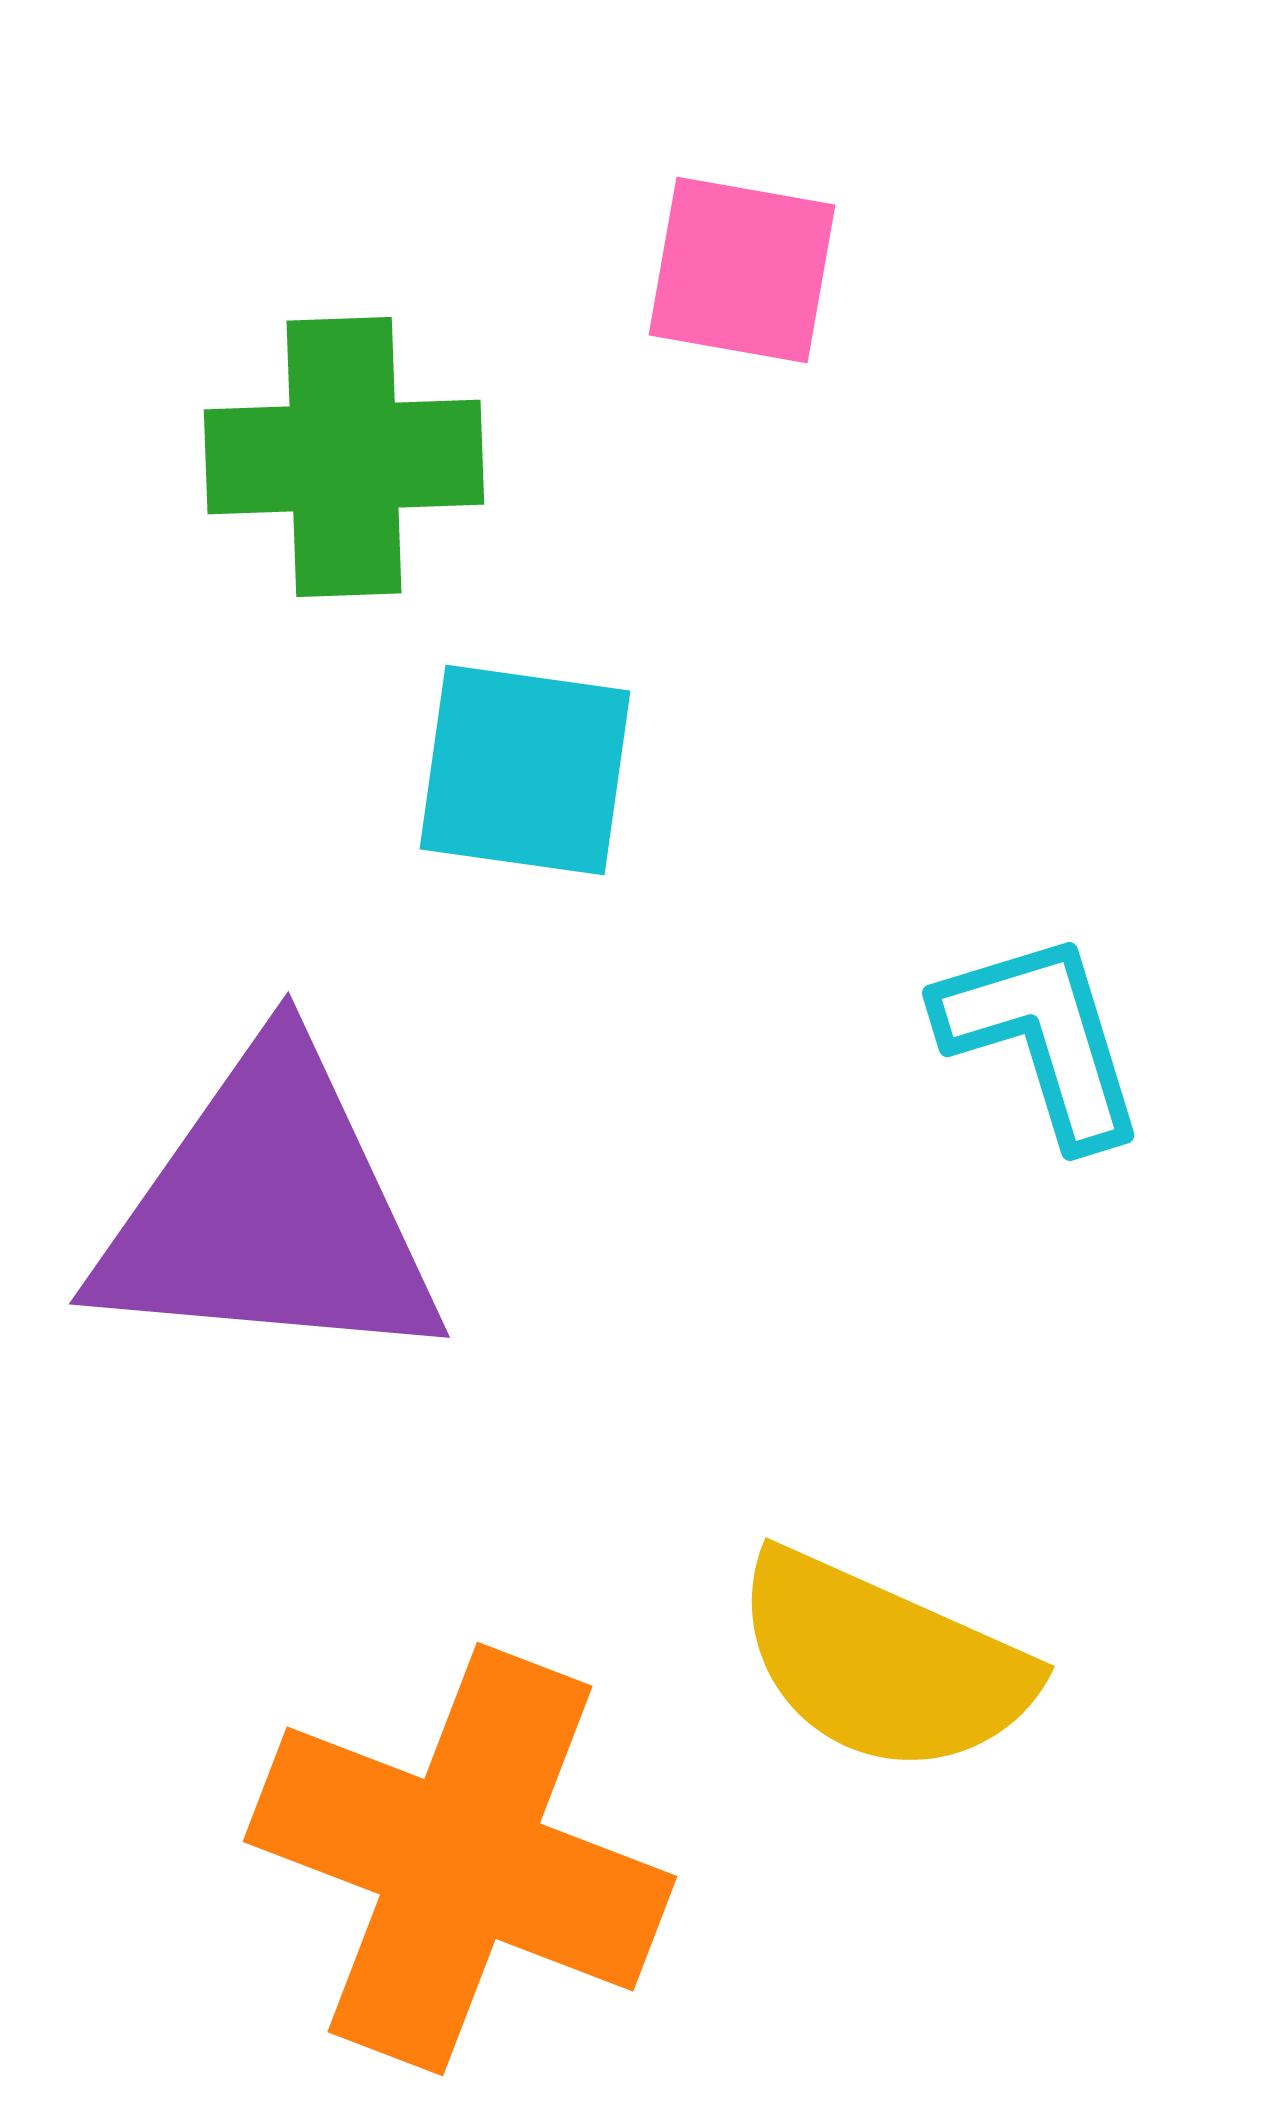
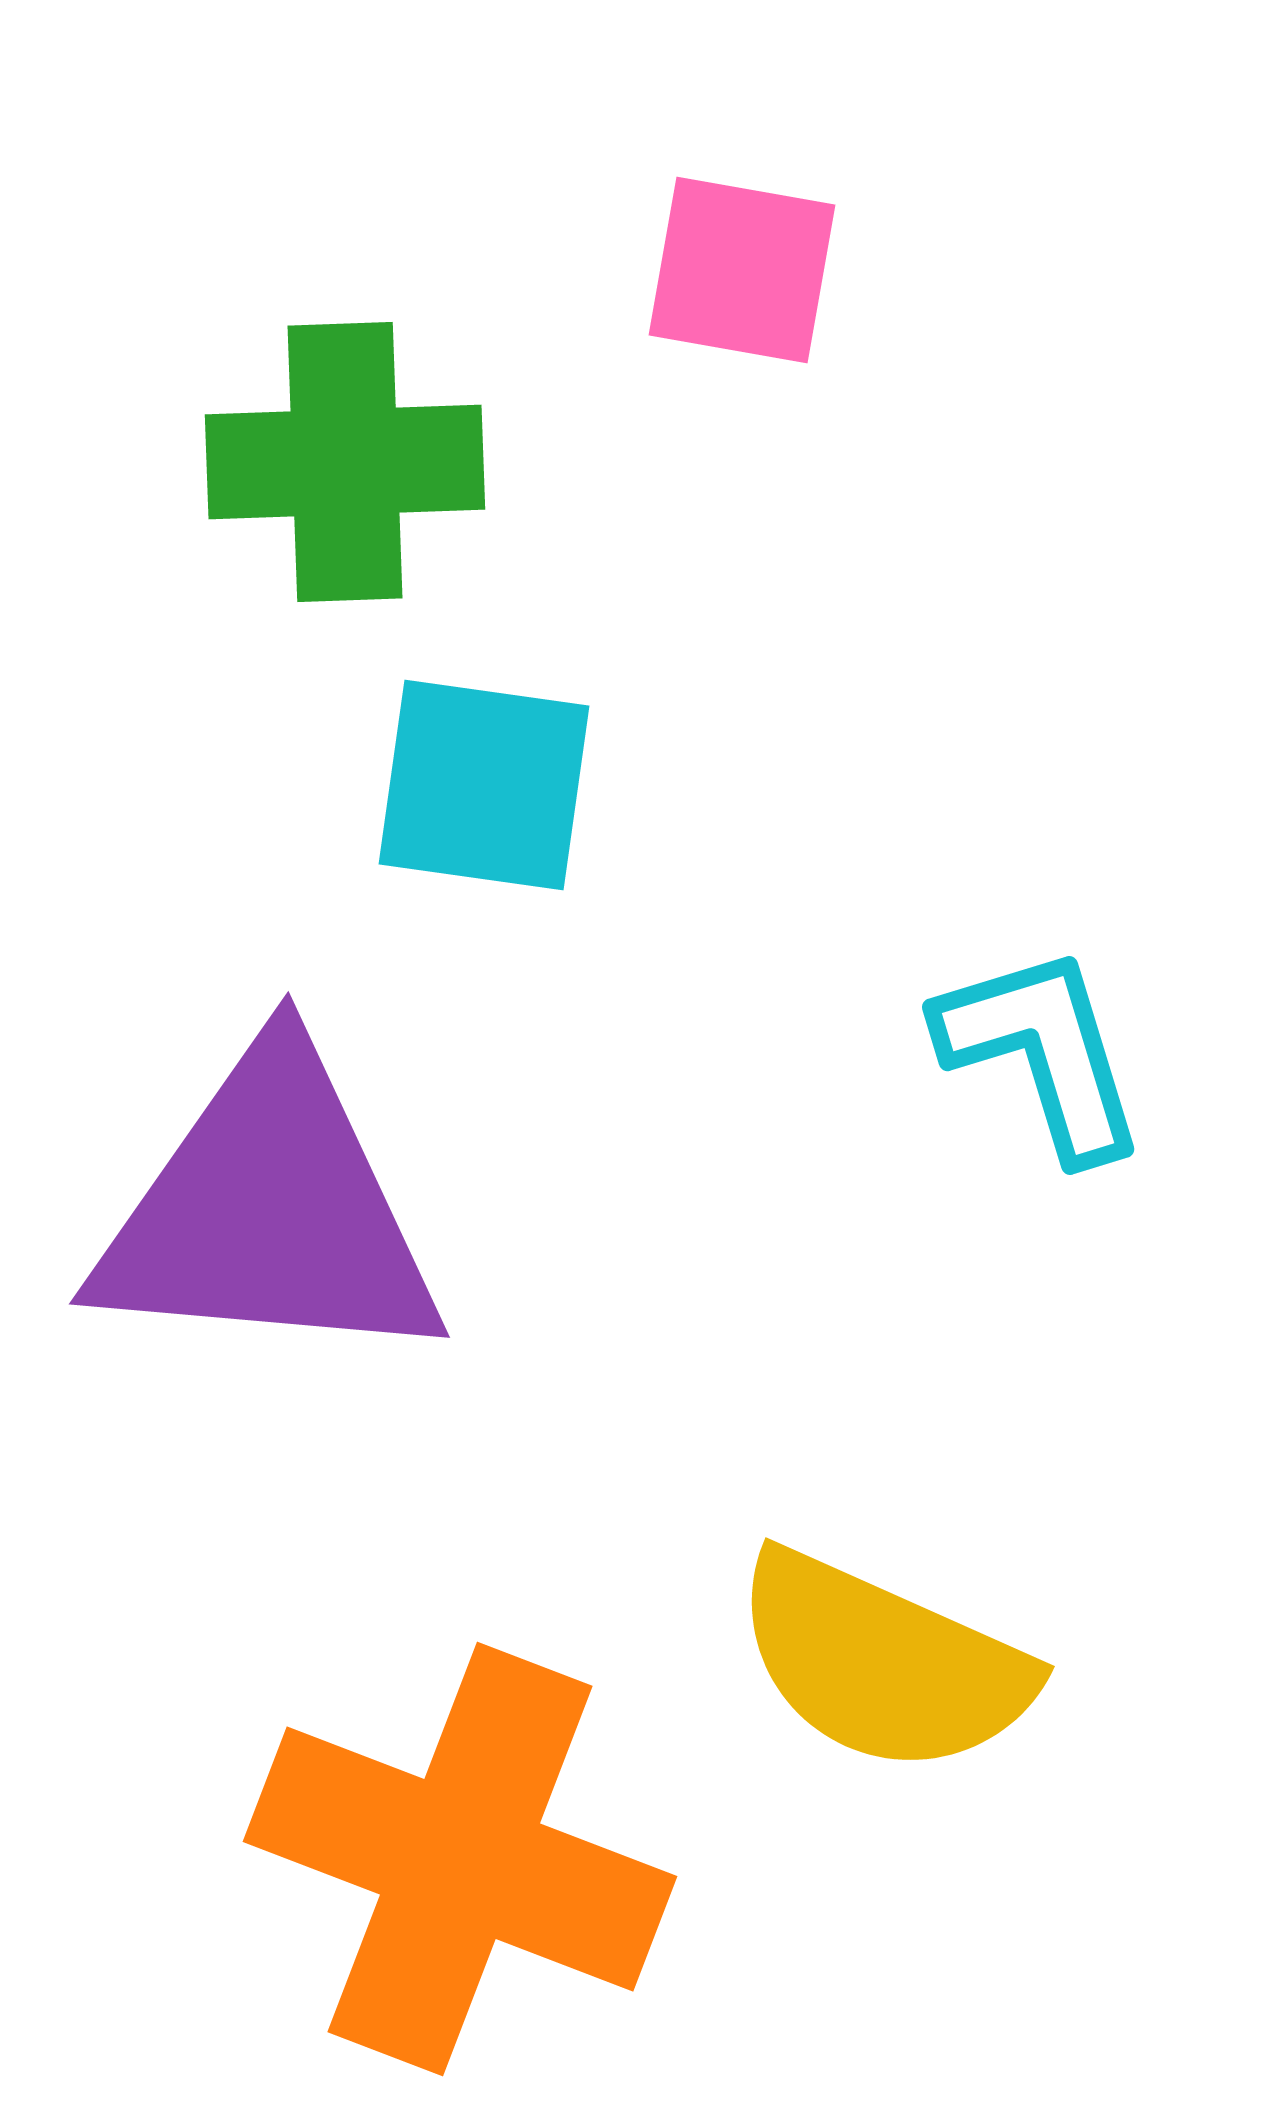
green cross: moved 1 px right, 5 px down
cyan square: moved 41 px left, 15 px down
cyan L-shape: moved 14 px down
